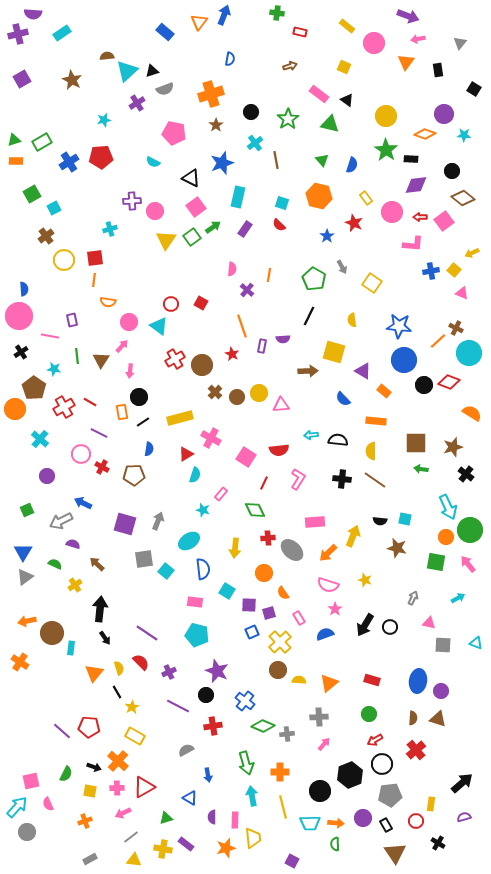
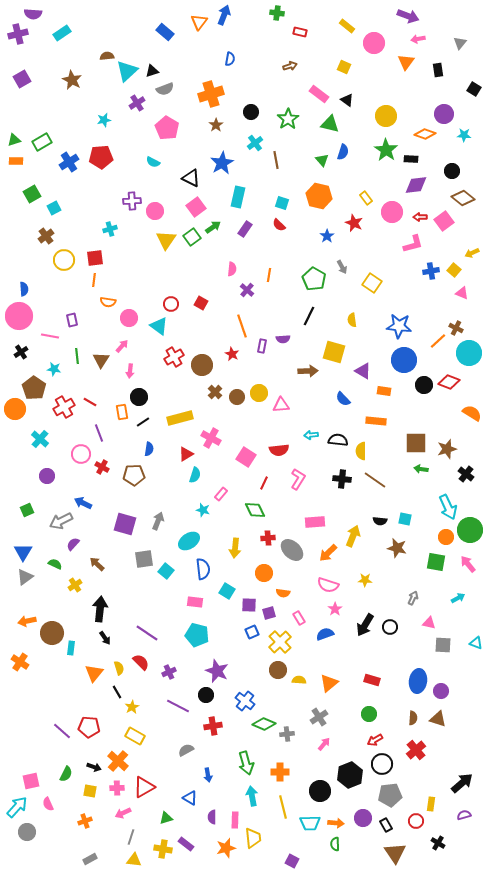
pink pentagon at (174, 133): moved 7 px left, 5 px up; rotated 20 degrees clockwise
blue star at (222, 163): rotated 10 degrees counterclockwise
blue semicircle at (352, 165): moved 9 px left, 13 px up
pink L-shape at (413, 244): rotated 20 degrees counterclockwise
pink circle at (129, 322): moved 4 px up
red cross at (175, 359): moved 1 px left, 2 px up
orange rectangle at (384, 391): rotated 32 degrees counterclockwise
purple line at (99, 433): rotated 42 degrees clockwise
brown star at (453, 447): moved 6 px left, 2 px down
yellow semicircle at (371, 451): moved 10 px left
purple semicircle at (73, 544): rotated 64 degrees counterclockwise
yellow star at (365, 580): rotated 16 degrees counterclockwise
orange semicircle at (283, 593): rotated 48 degrees counterclockwise
gray cross at (319, 717): rotated 30 degrees counterclockwise
green diamond at (263, 726): moved 1 px right, 2 px up
purple semicircle at (464, 817): moved 2 px up
gray line at (131, 837): rotated 35 degrees counterclockwise
